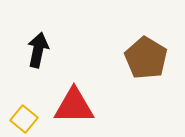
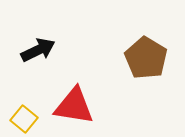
black arrow: rotated 52 degrees clockwise
red triangle: rotated 9 degrees clockwise
